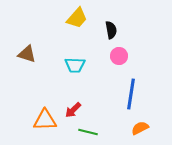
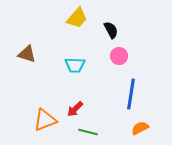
black semicircle: rotated 18 degrees counterclockwise
red arrow: moved 2 px right, 1 px up
orange triangle: rotated 20 degrees counterclockwise
